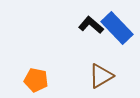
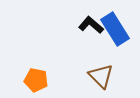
blue rectangle: moved 2 px left, 1 px down; rotated 12 degrees clockwise
brown triangle: rotated 44 degrees counterclockwise
